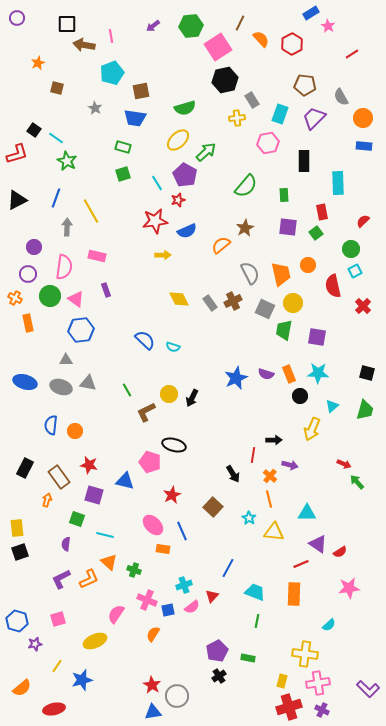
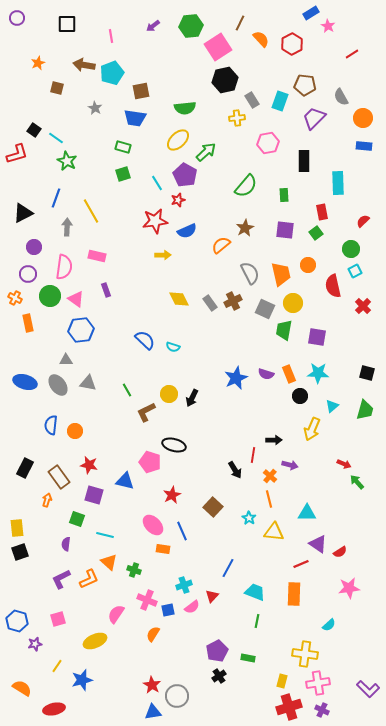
brown arrow at (84, 45): moved 20 px down
green semicircle at (185, 108): rotated 10 degrees clockwise
cyan rectangle at (280, 114): moved 13 px up
black triangle at (17, 200): moved 6 px right, 13 px down
purple square at (288, 227): moved 3 px left, 3 px down
gray ellipse at (61, 387): moved 3 px left, 2 px up; rotated 35 degrees clockwise
black arrow at (233, 474): moved 2 px right, 4 px up
orange semicircle at (22, 688): rotated 108 degrees counterclockwise
